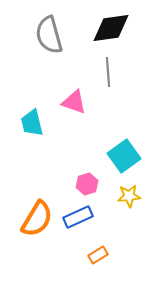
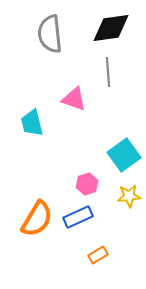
gray semicircle: moved 1 px right, 1 px up; rotated 9 degrees clockwise
pink triangle: moved 3 px up
cyan square: moved 1 px up
